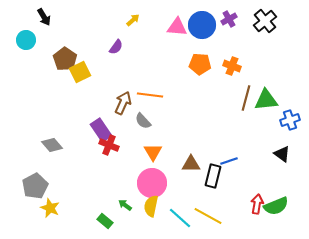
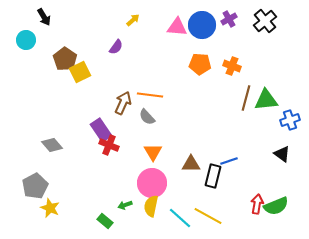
gray semicircle: moved 4 px right, 4 px up
green arrow: rotated 56 degrees counterclockwise
